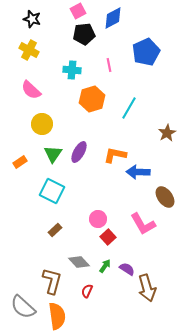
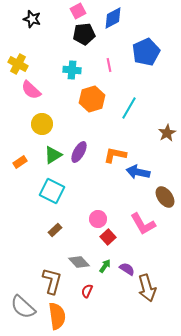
yellow cross: moved 11 px left, 14 px down
green triangle: moved 1 px down; rotated 24 degrees clockwise
blue arrow: rotated 10 degrees clockwise
